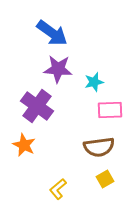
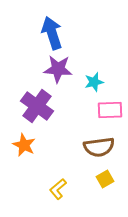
blue arrow: rotated 144 degrees counterclockwise
